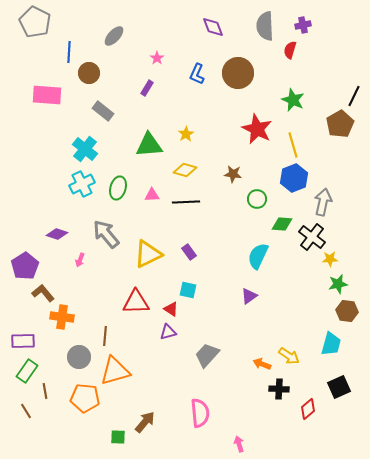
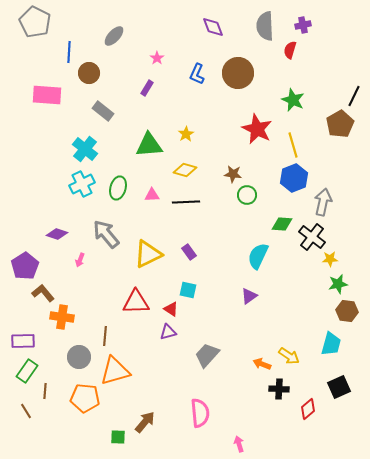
green circle at (257, 199): moved 10 px left, 4 px up
brown line at (45, 391): rotated 14 degrees clockwise
